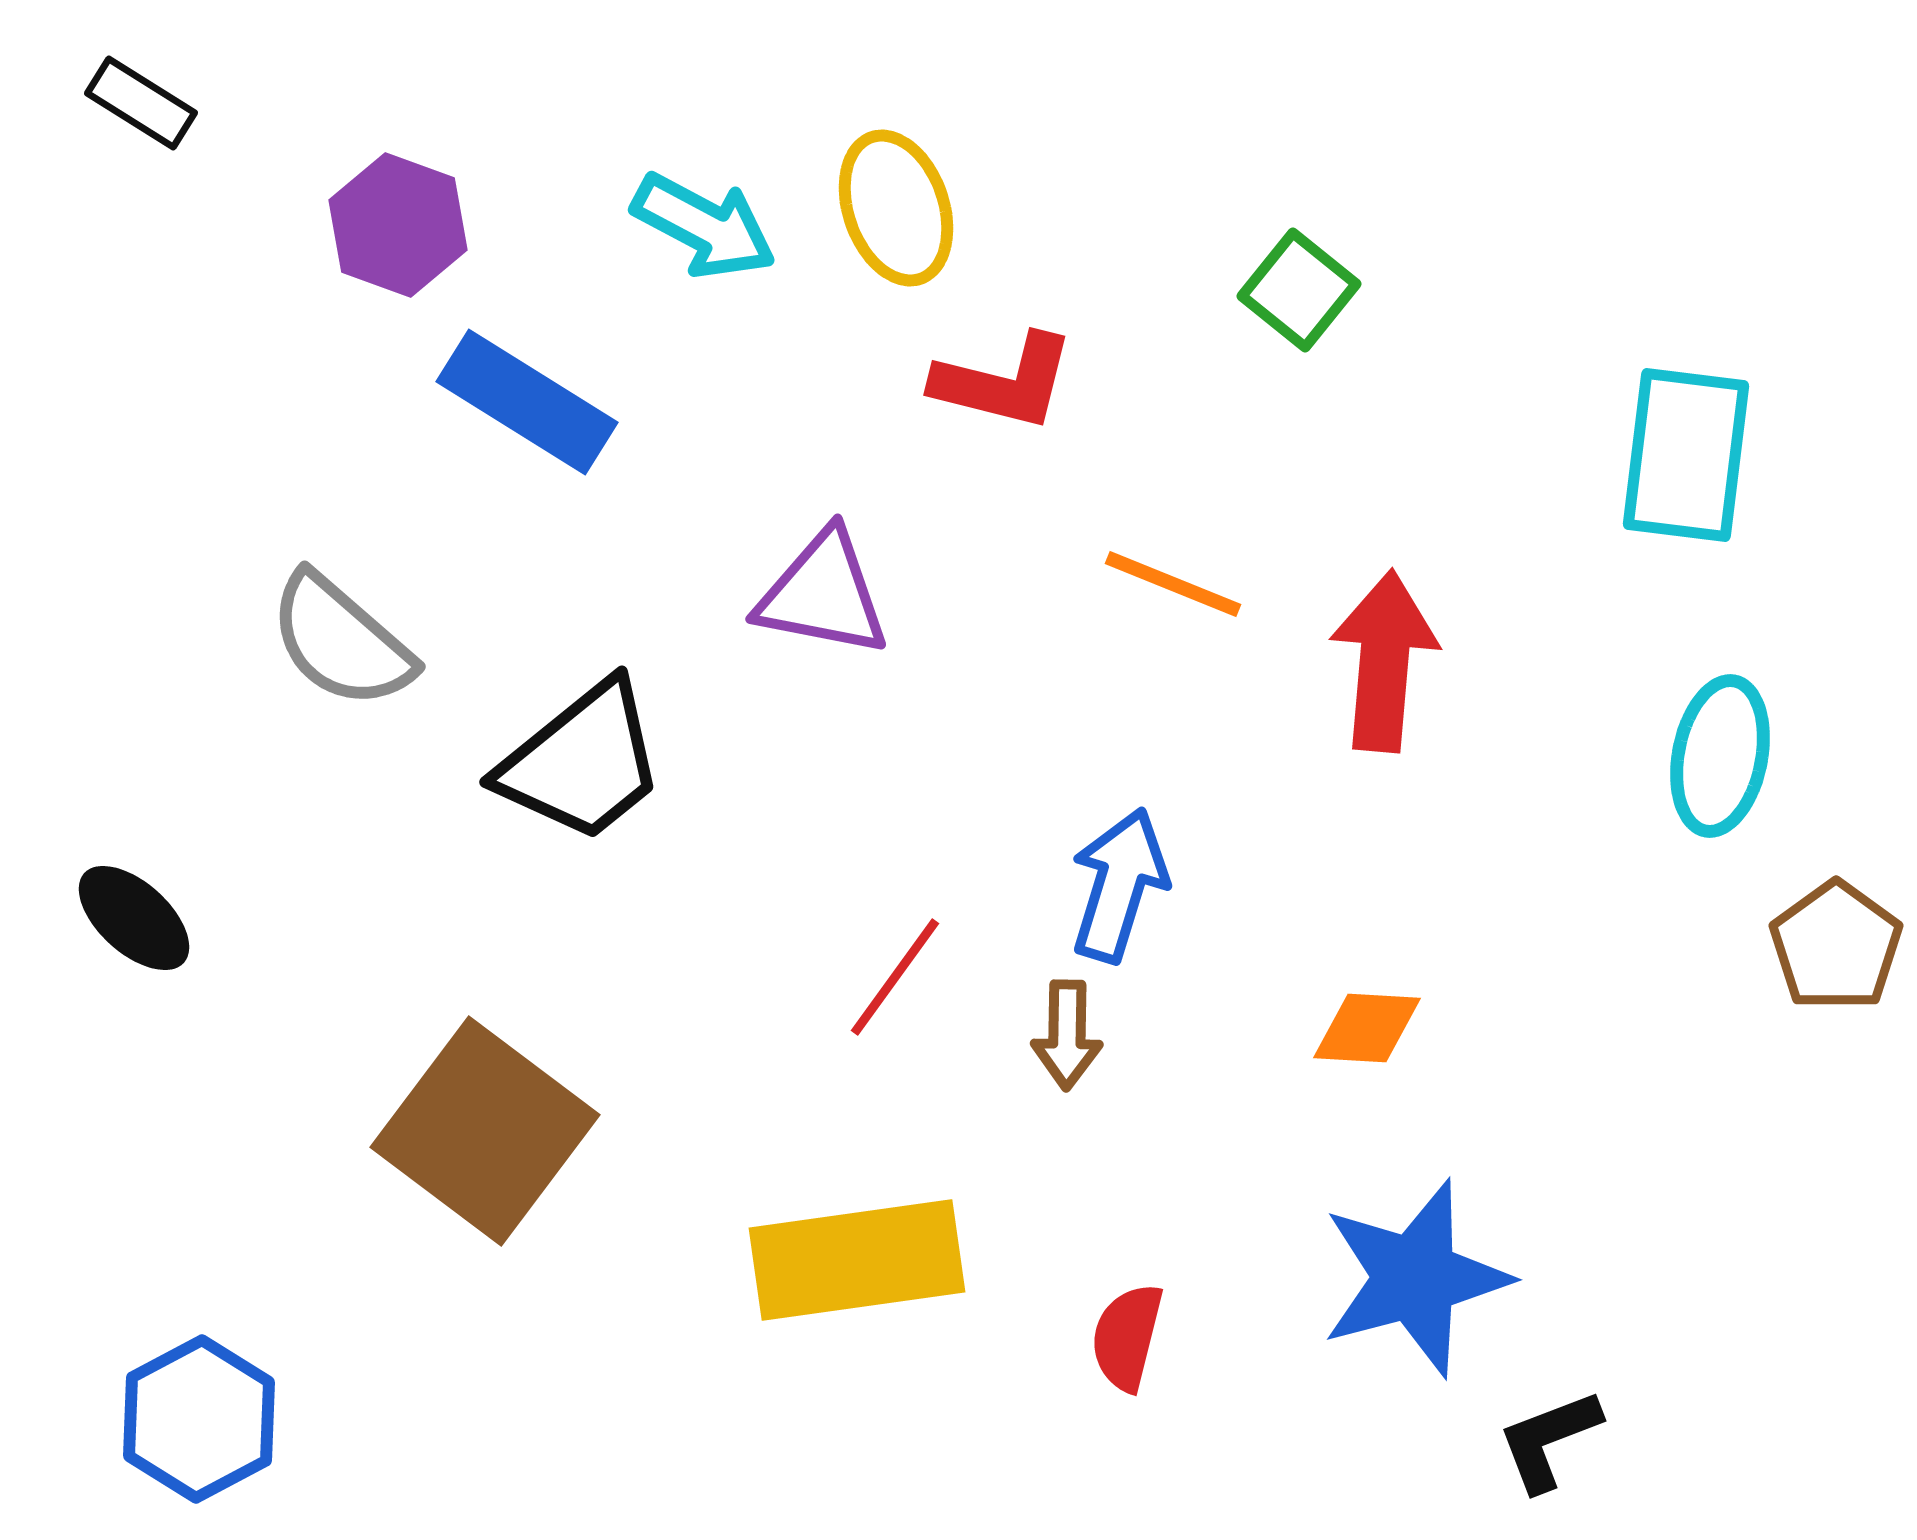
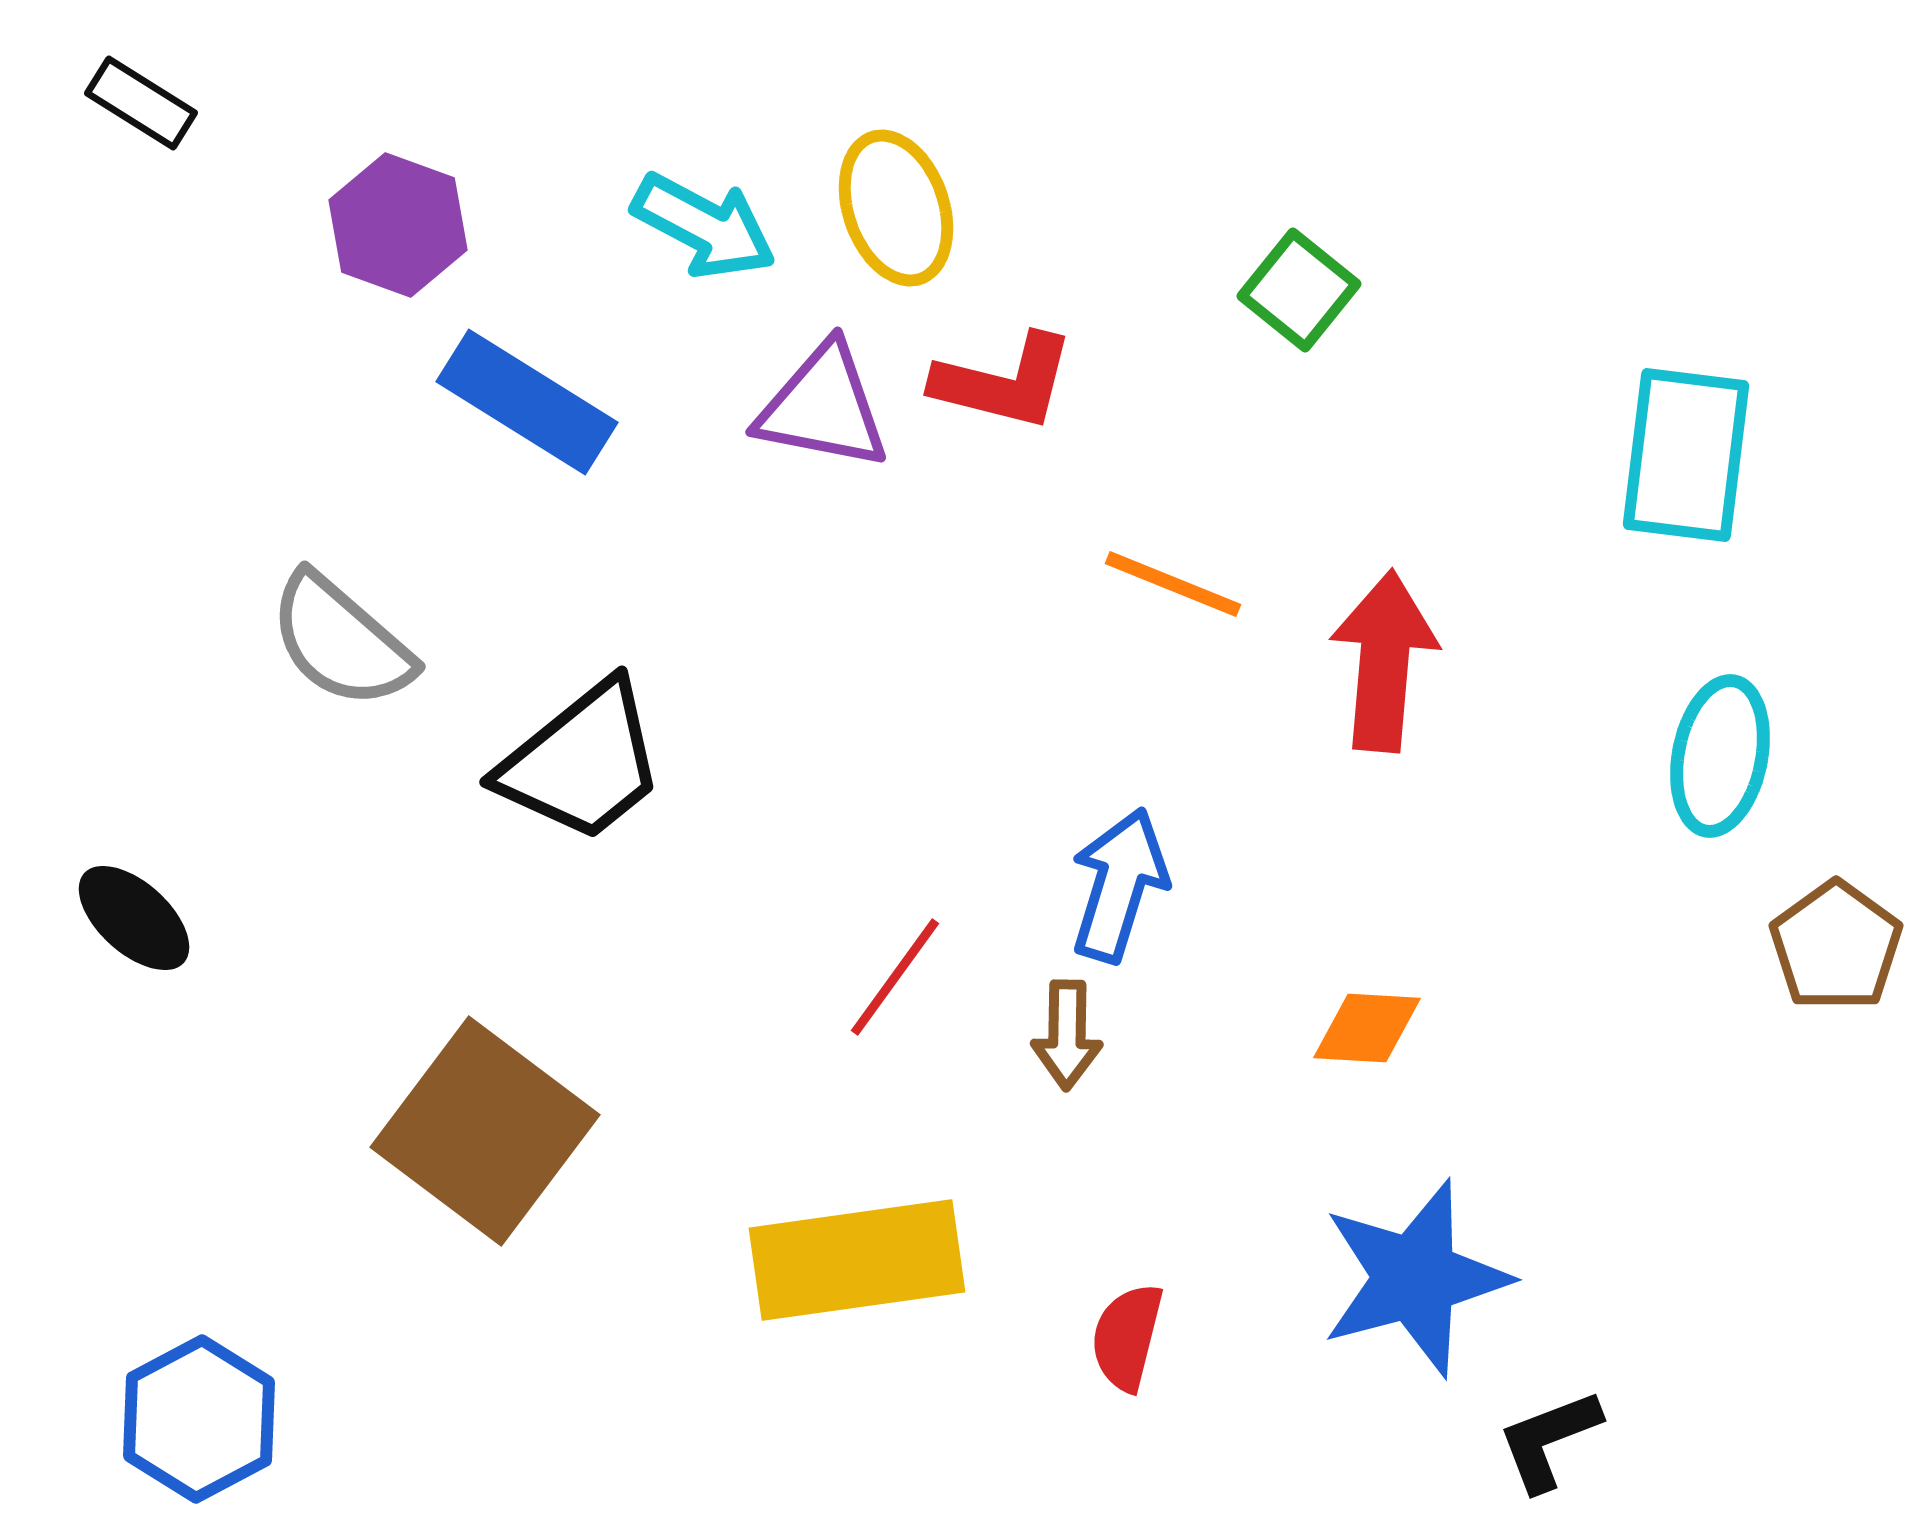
purple triangle: moved 187 px up
